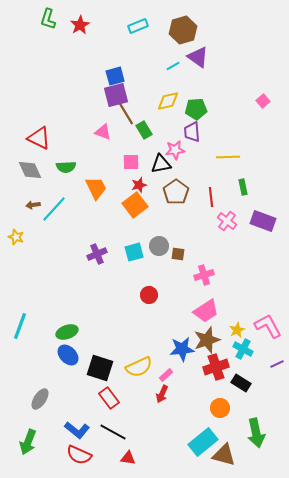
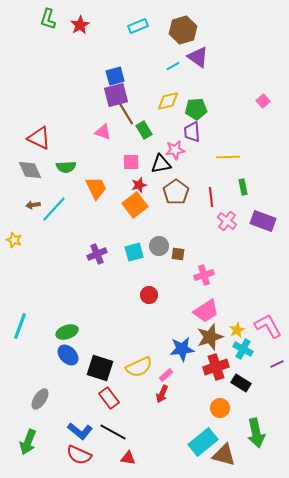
yellow star at (16, 237): moved 2 px left, 3 px down
brown star at (207, 340): moved 3 px right, 3 px up
blue L-shape at (77, 430): moved 3 px right, 1 px down
